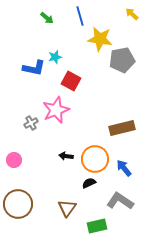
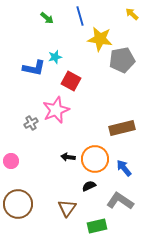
black arrow: moved 2 px right, 1 px down
pink circle: moved 3 px left, 1 px down
black semicircle: moved 3 px down
